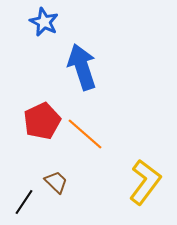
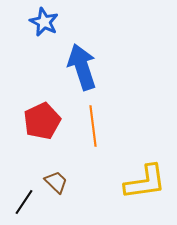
orange line: moved 8 px right, 8 px up; rotated 42 degrees clockwise
yellow L-shape: rotated 45 degrees clockwise
